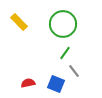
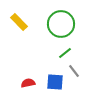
green circle: moved 2 px left
green line: rotated 16 degrees clockwise
blue square: moved 1 px left, 2 px up; rotated 18 degrees counterclockwise
